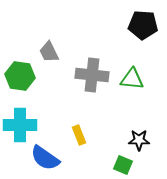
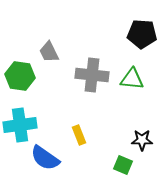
black pentagon: moved 1 px left, 9 px down
cyan cross: rotated 8 degrees counterclockwise
black star: moved 3 px right
